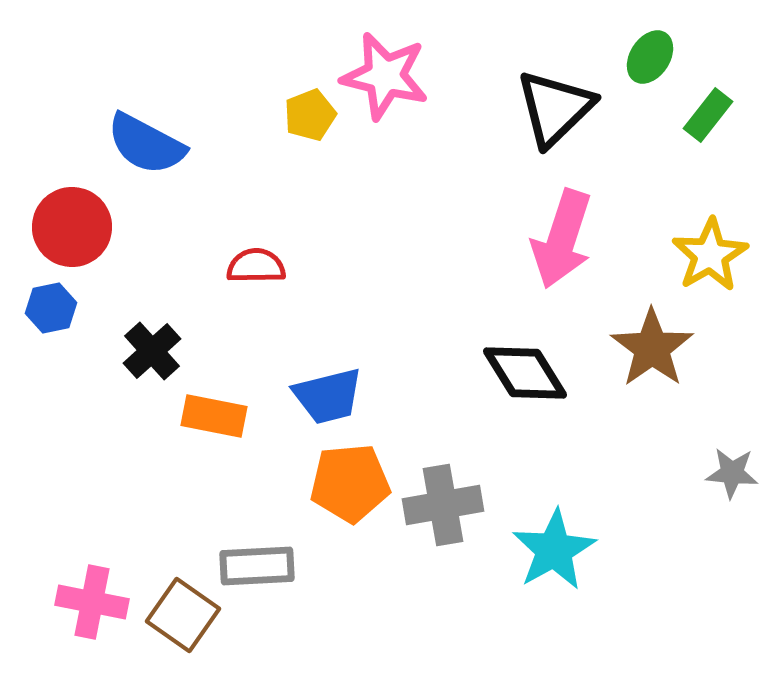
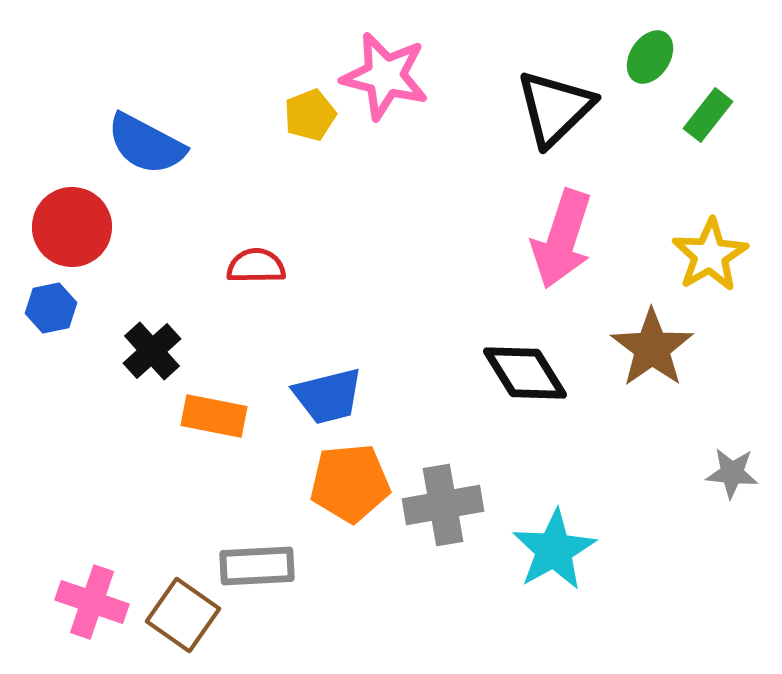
pink cross: rotated 8 degrees clockwise
